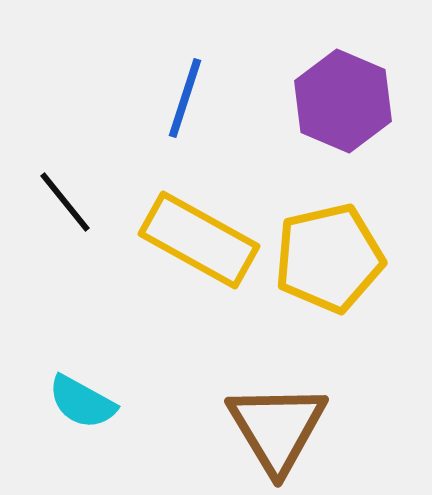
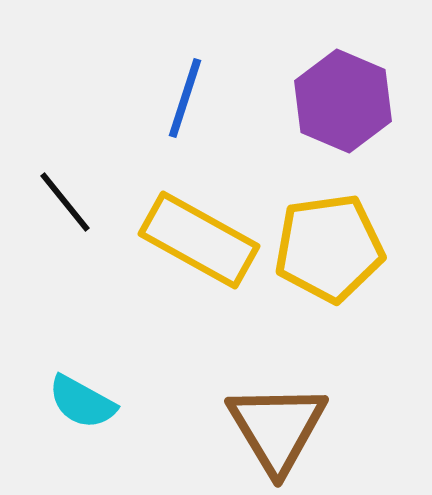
yellow pentagon: moved 10 px up; rotated 5 degrees clockwise
